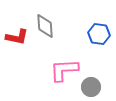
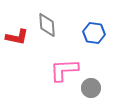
gray diamond: moved 2 px right, 1 px up
blue hexagon: moved 5 px left, 1 px up
gray circle: moved 1 px down
